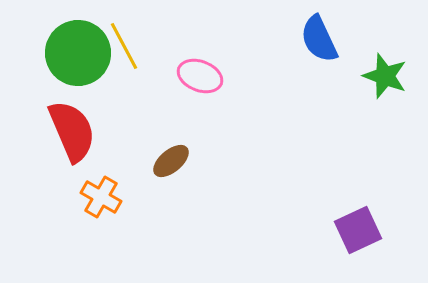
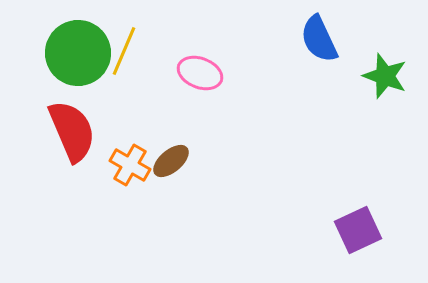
yellow line: moved 5 px down; rotated 51 degrees clockwise
pink ellipse: moved 3 px up
orange cross: moved 29 px right, 32 px up
